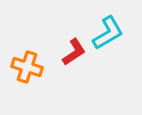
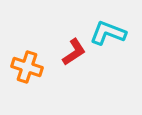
cyan L-shape: rotated 129 degrees counterclockwise
